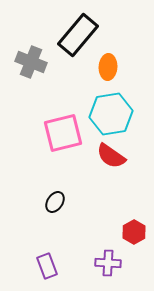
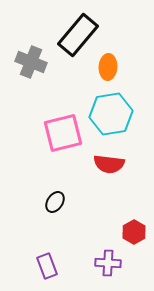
red semicircle: moved 2 px left, 8 px down; rotated 28 degrees counterclockwise
